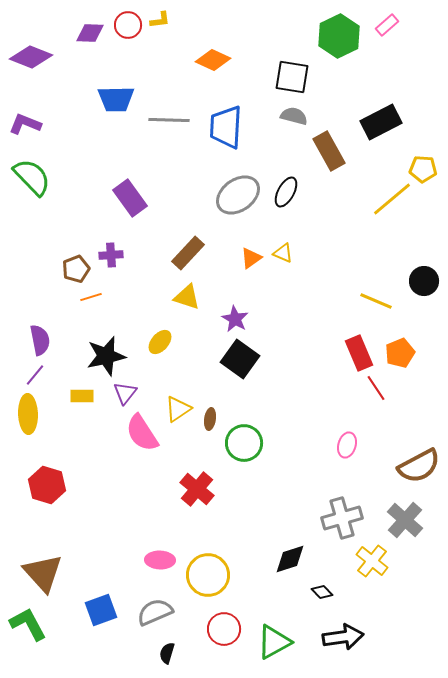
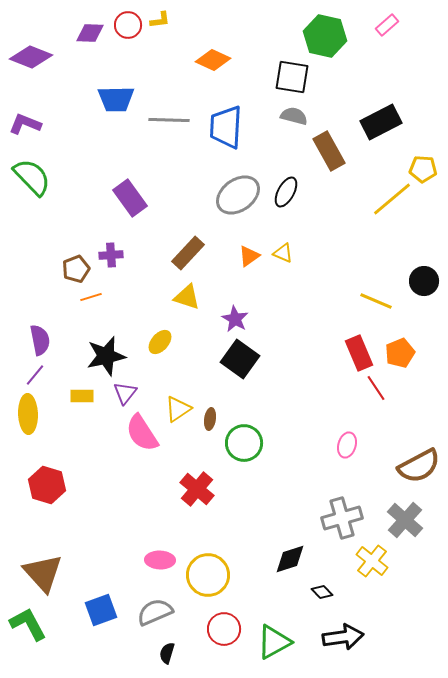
green hexagon at (339, 36): moved 14 px left; rotated 21 degrees counterclockwise
orange triangle at (251, 258): moved 2 px left, 2 px up
